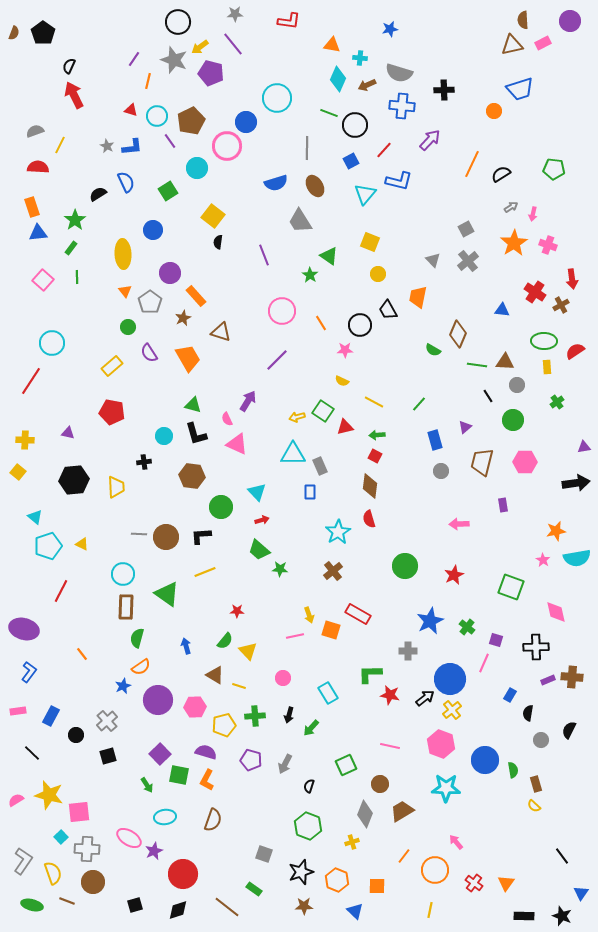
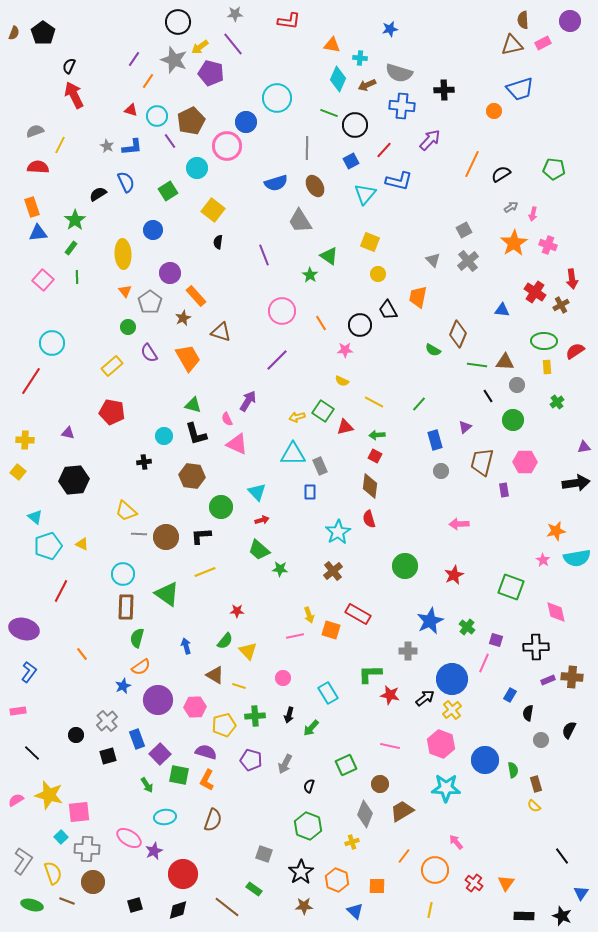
orange line at (148, 81): rotated 21 degrees clockwise
yellow square at (213, 216): moved 6 px up
gray square at (466, 229): moved 2 px left, 1 px down
yellow trapezoid at (116, 487): moved 10 px right, 24 px down; rotated 135 degrees clockwise
purple rectangle at (503, 505): moved 1 px right, 15 px up
blue circle at (450, 679): moved 2 px right
blue rectangle at (51, 716): moved 86 px right, 23 px down; rotated 48 degrees counterclockwise
black star at (301, 872): rotated 15 degrees counterclockwise
